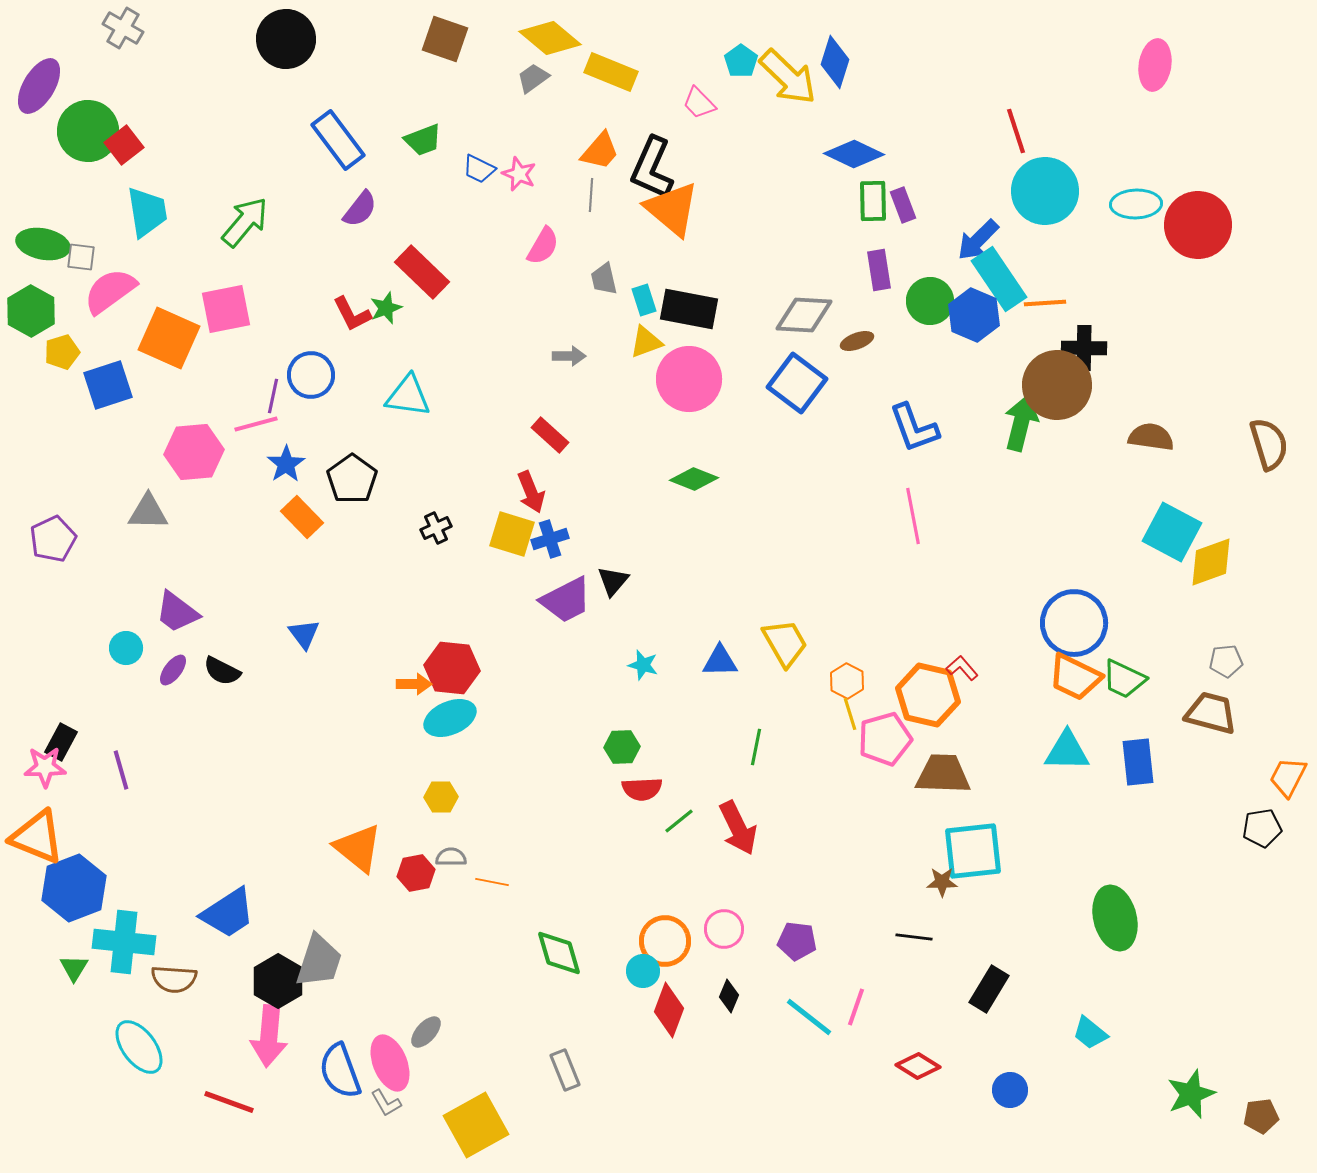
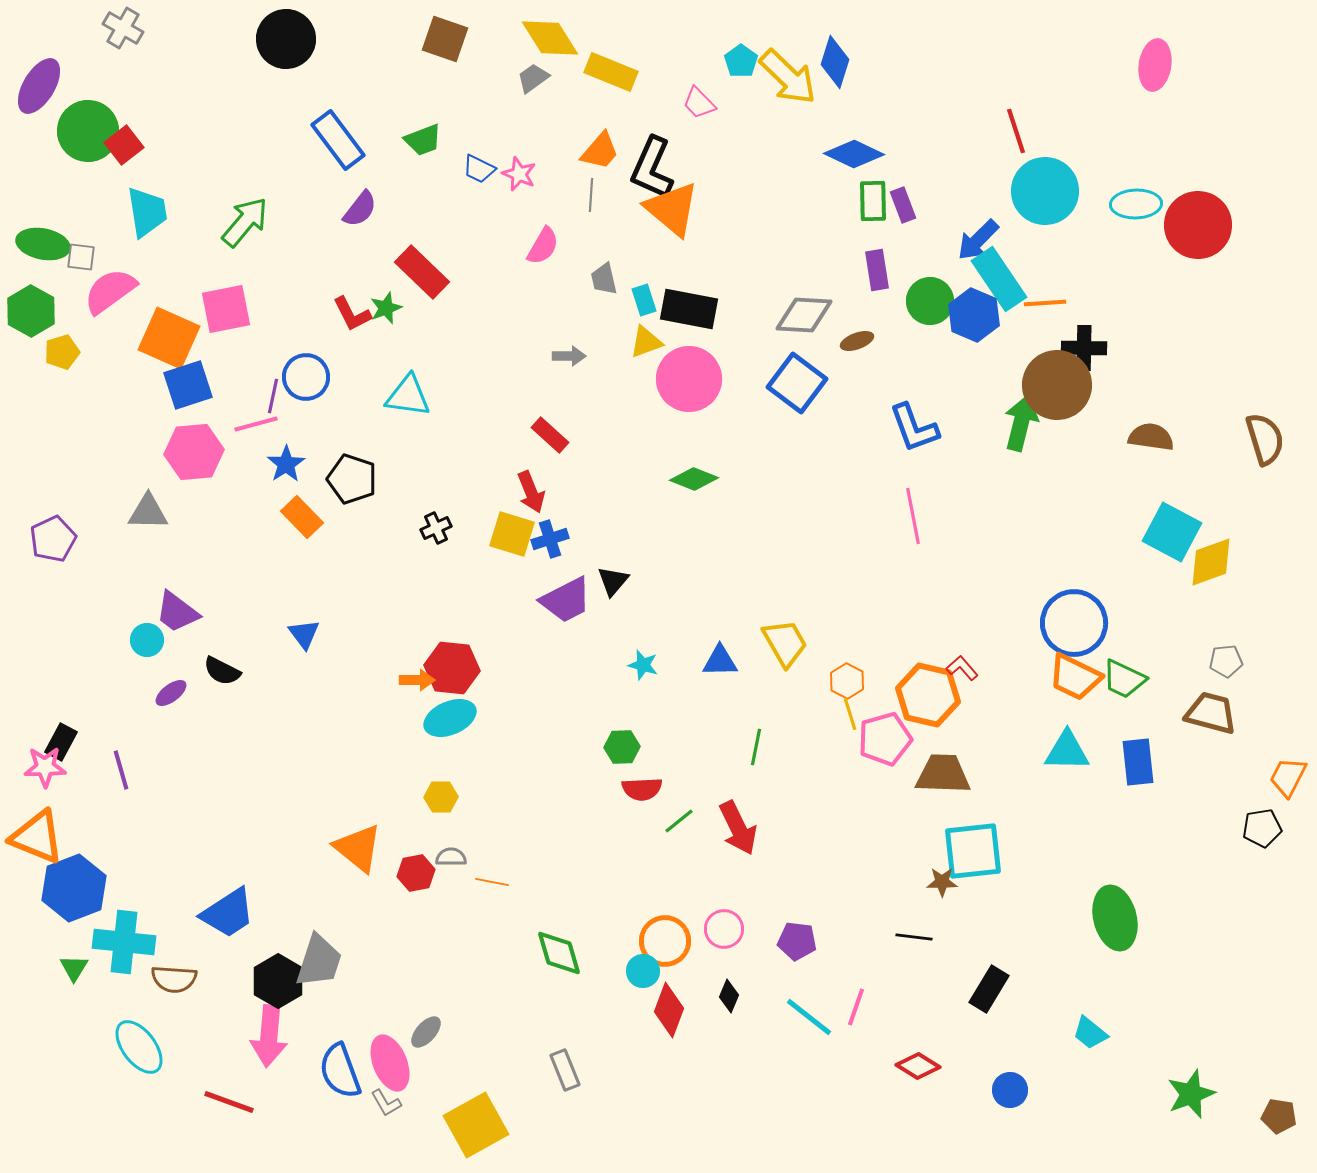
yellow diamond at (550, 38): rotated 18 degrees clockwise
purple rectangle at (879, 270): moved 2 px left
blue circle at (311, 375): moved 5 px left, 2 px down
blue square at (108, 385): moved 80 px right
brown semicircle at (1269, 444): moved 4 px left, 5 px up
black pentagon at (352, 479): rotated 18 degrees counterclockwise
cyan circle at (126, 648): moved 21 px right, 8 px up
purple ellipse at (173, 670): moved 2 px left, 23 px down; rotated 16 degrees clockwise
orange arrow at (414, 684): moved 3 px right, 4 px up
brown pentagon at (1261, 1116): moved 18 px right; rotated 16 degrees clockwise
